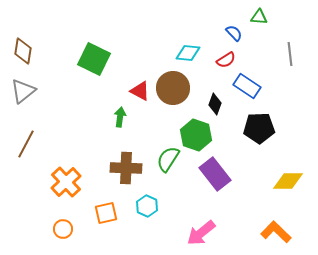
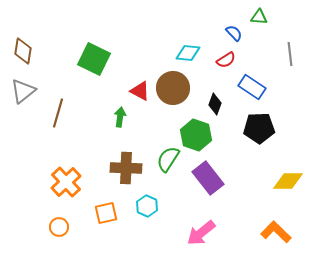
blue rectangle: moved 5 px right, 1 px down
brown line: moved 32 px right, 31 px up; rotated 12 degrees counterclockwise
purple rectangle: moved 7 px left, 4 px down
orange circle: moved 4 px left, 2 px up
